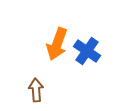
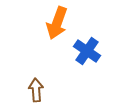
orange arrow: moved 21 px up
